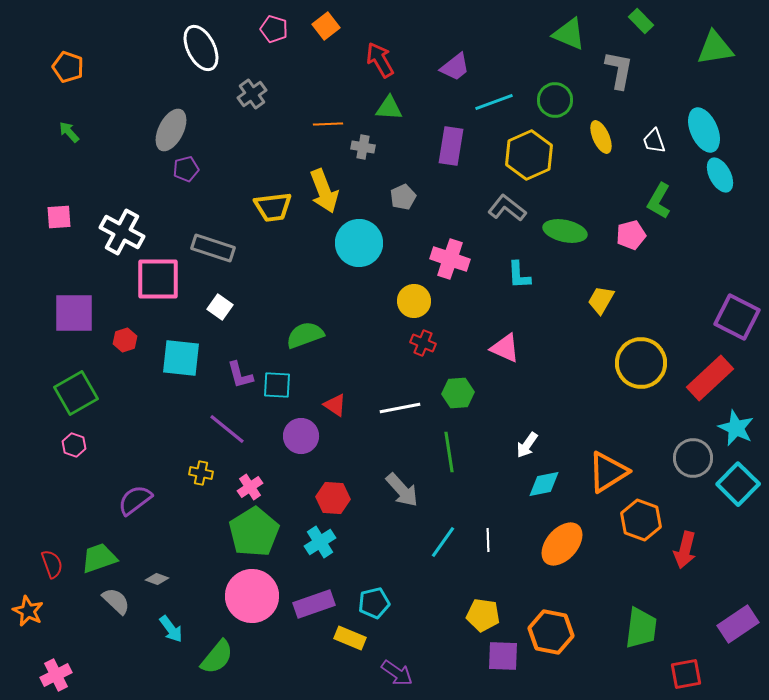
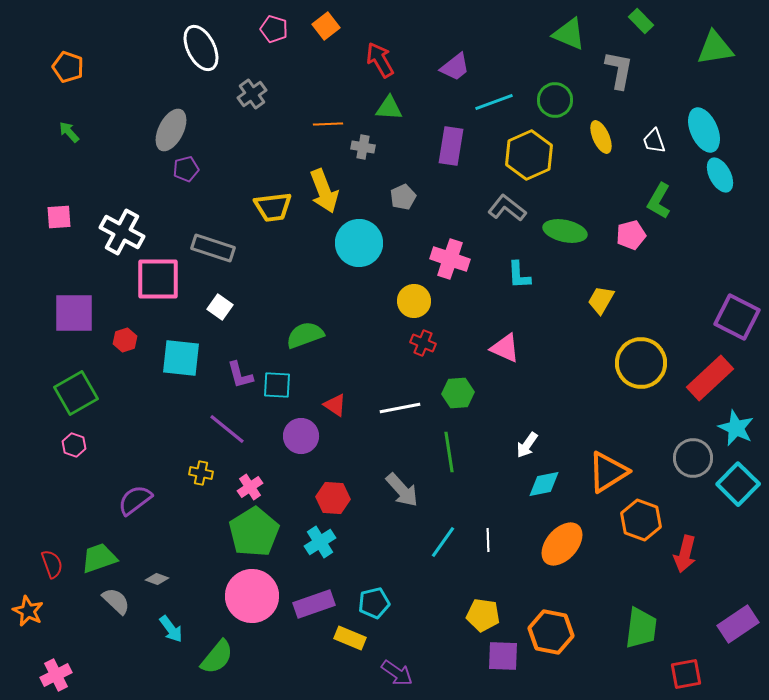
red arrow at (685, 550): moved 4 px down
